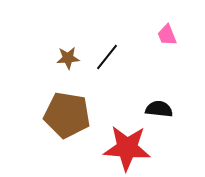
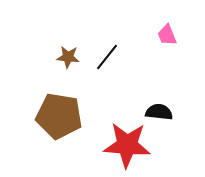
brown star: moved 1 px up; rotated 10 degrees clockwise
black semicircle: moved 3 px down
brown pentagon: moved 8 px left, 1 px down
red star: moved 3 px up
